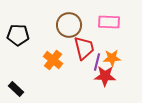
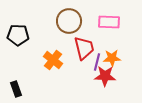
brown circle: moved 4 px up
black rectangle: rotated 28 degrees clockwise
